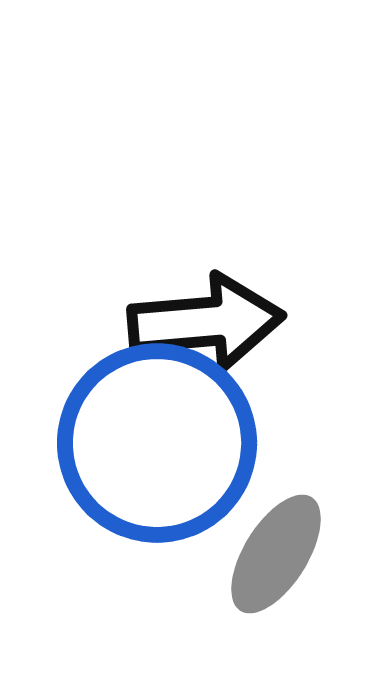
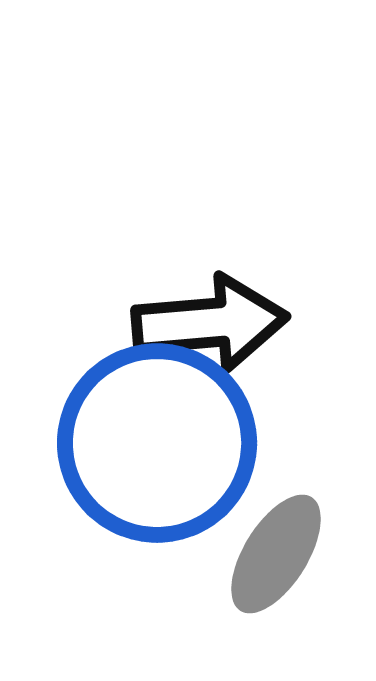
black arrow: moved 4 px right, 1 px down
